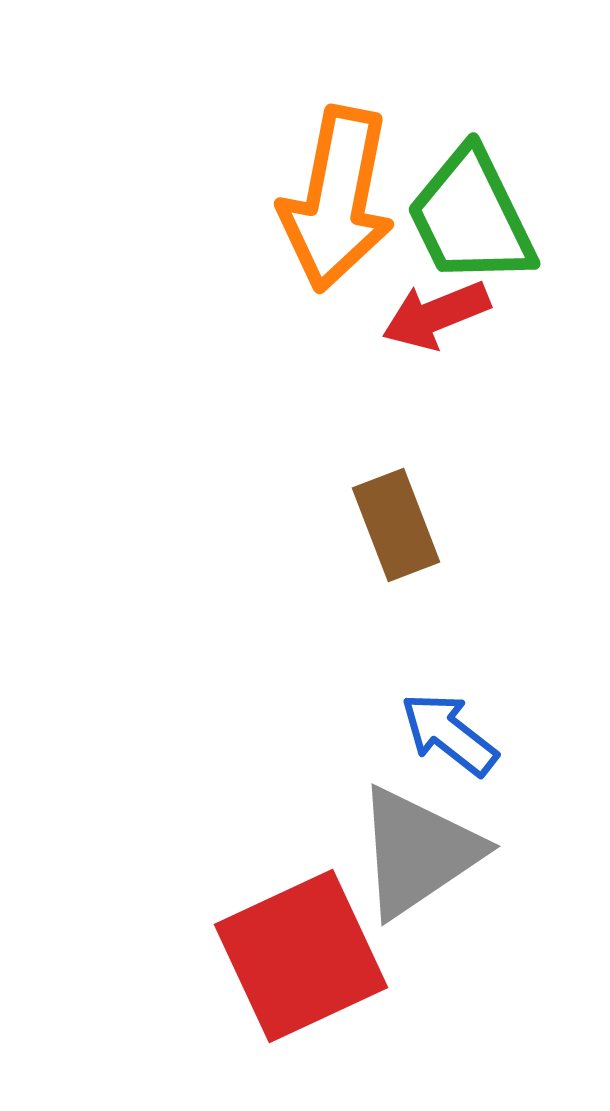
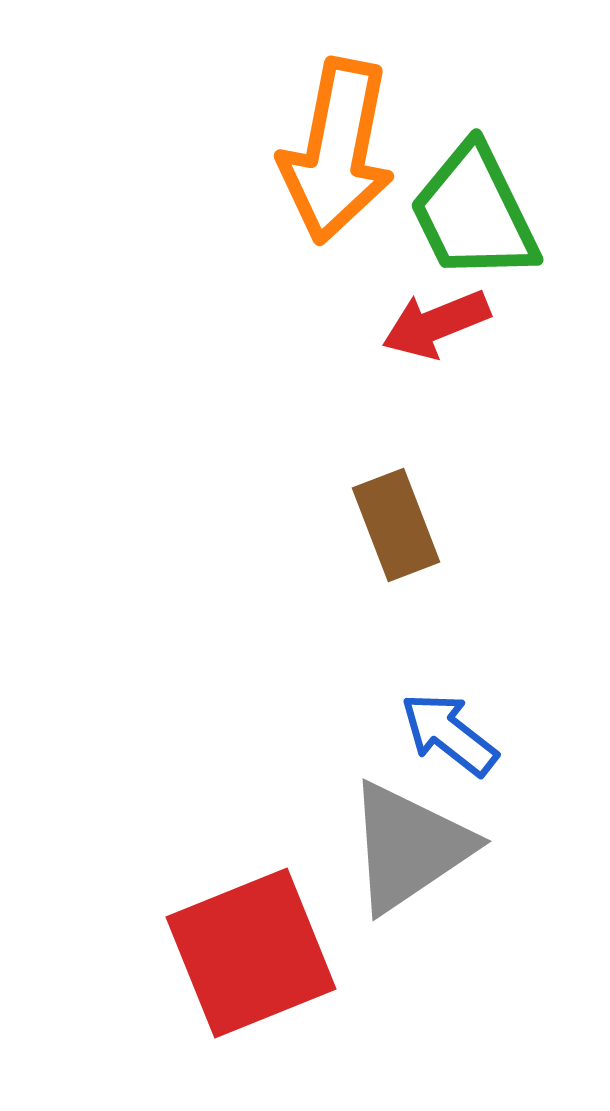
orange arrow: moved 48 px up
green trapezoid: moved 3 px right, 4 px up
red arrow: moved 9 px down
gray triangle: moved 9 px left, 5 px up
red square: moved 50 px left, 3 px up; rotated 3 degrees clockwise
